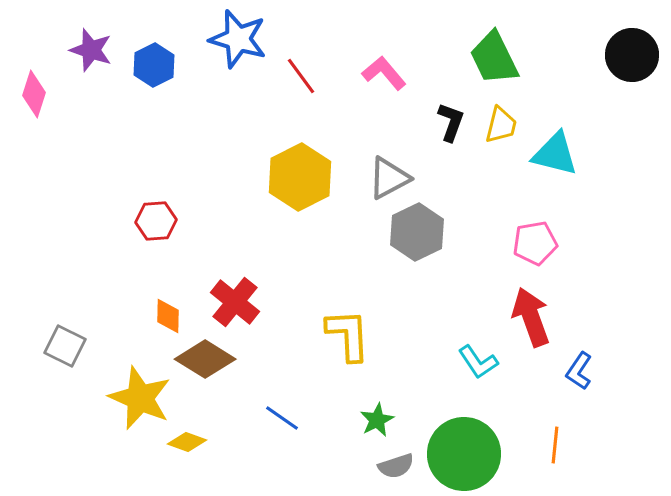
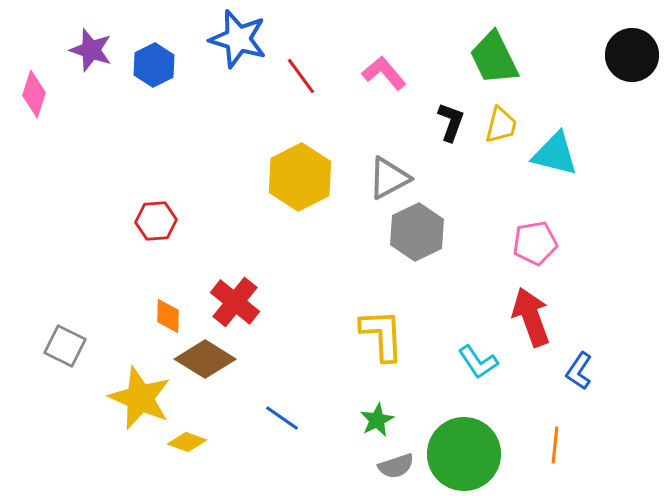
yellow L-shape: moved 34 px right
